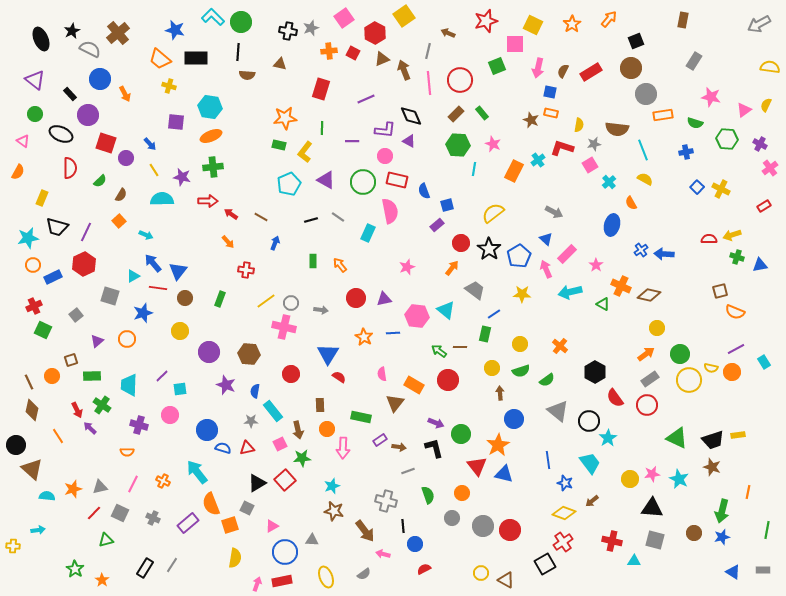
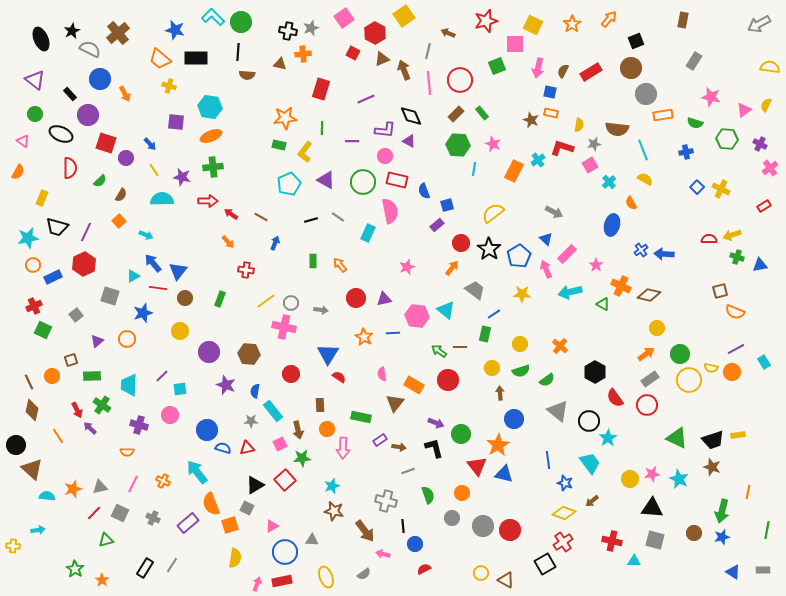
orange cross at (329, 51): moved 26 px left, 3 px down
black triangle at (257, 483): moved 2 px left, 2 px down
